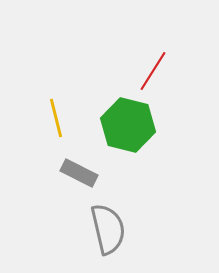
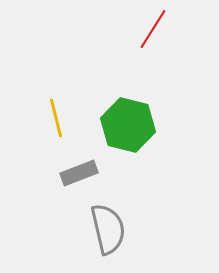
red line: moved 42 px up
gray rectangle: rotated 48 degrees counterclockwise
